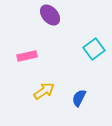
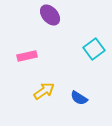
blue semicircle: rotated 84 degrees counterclockwise
